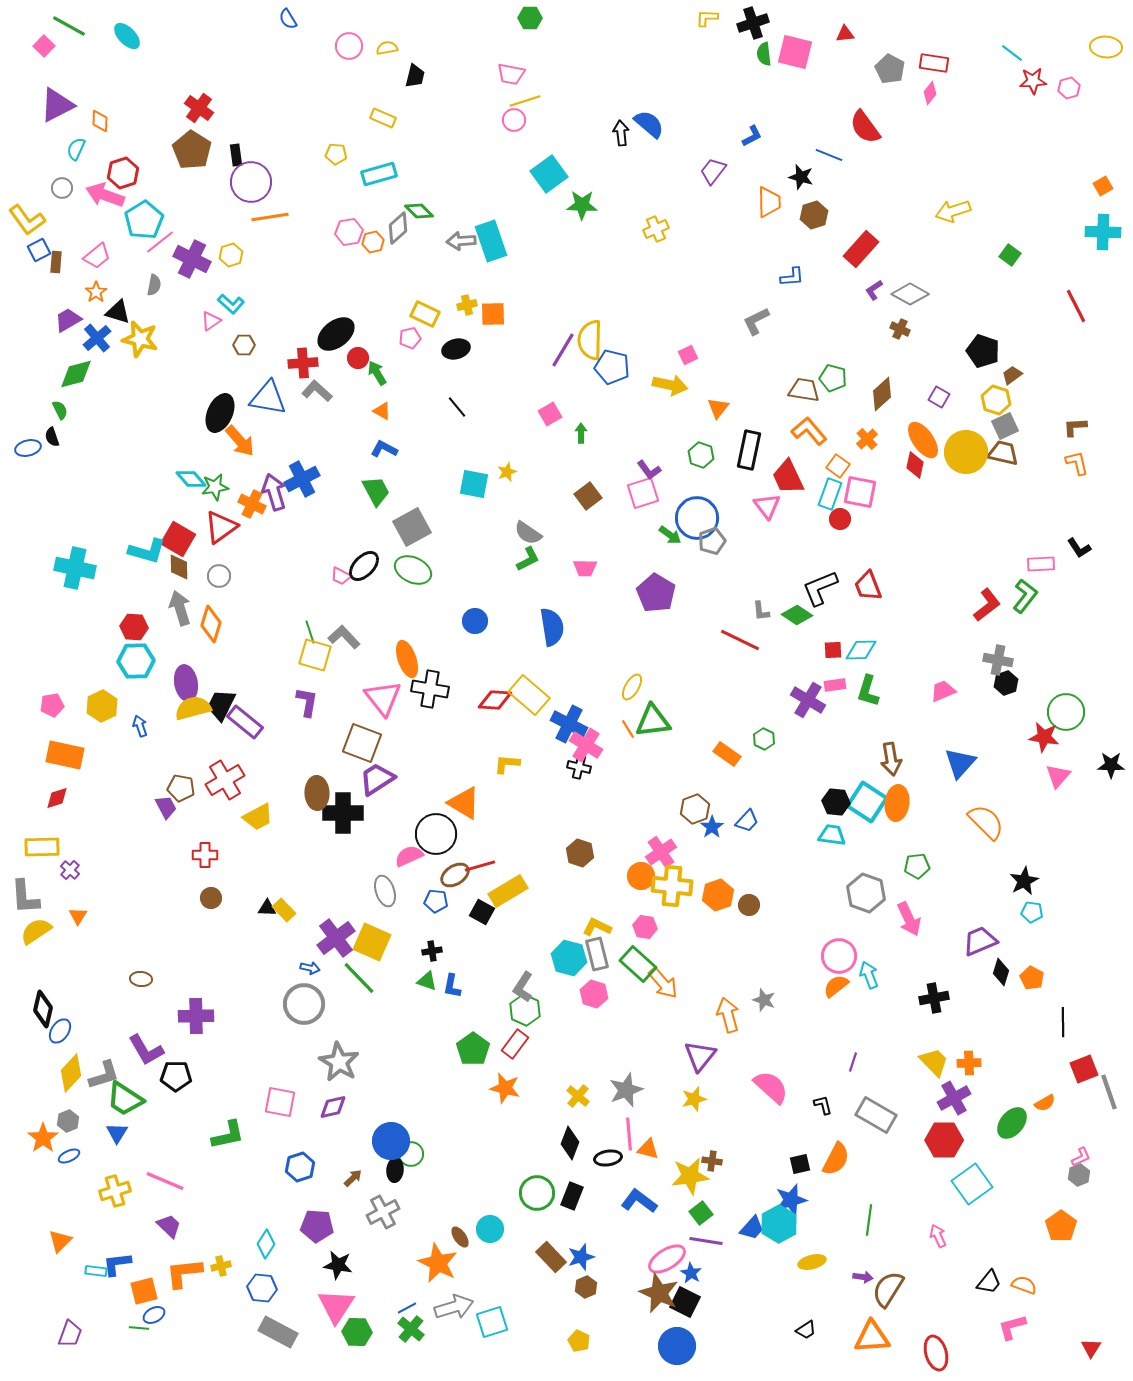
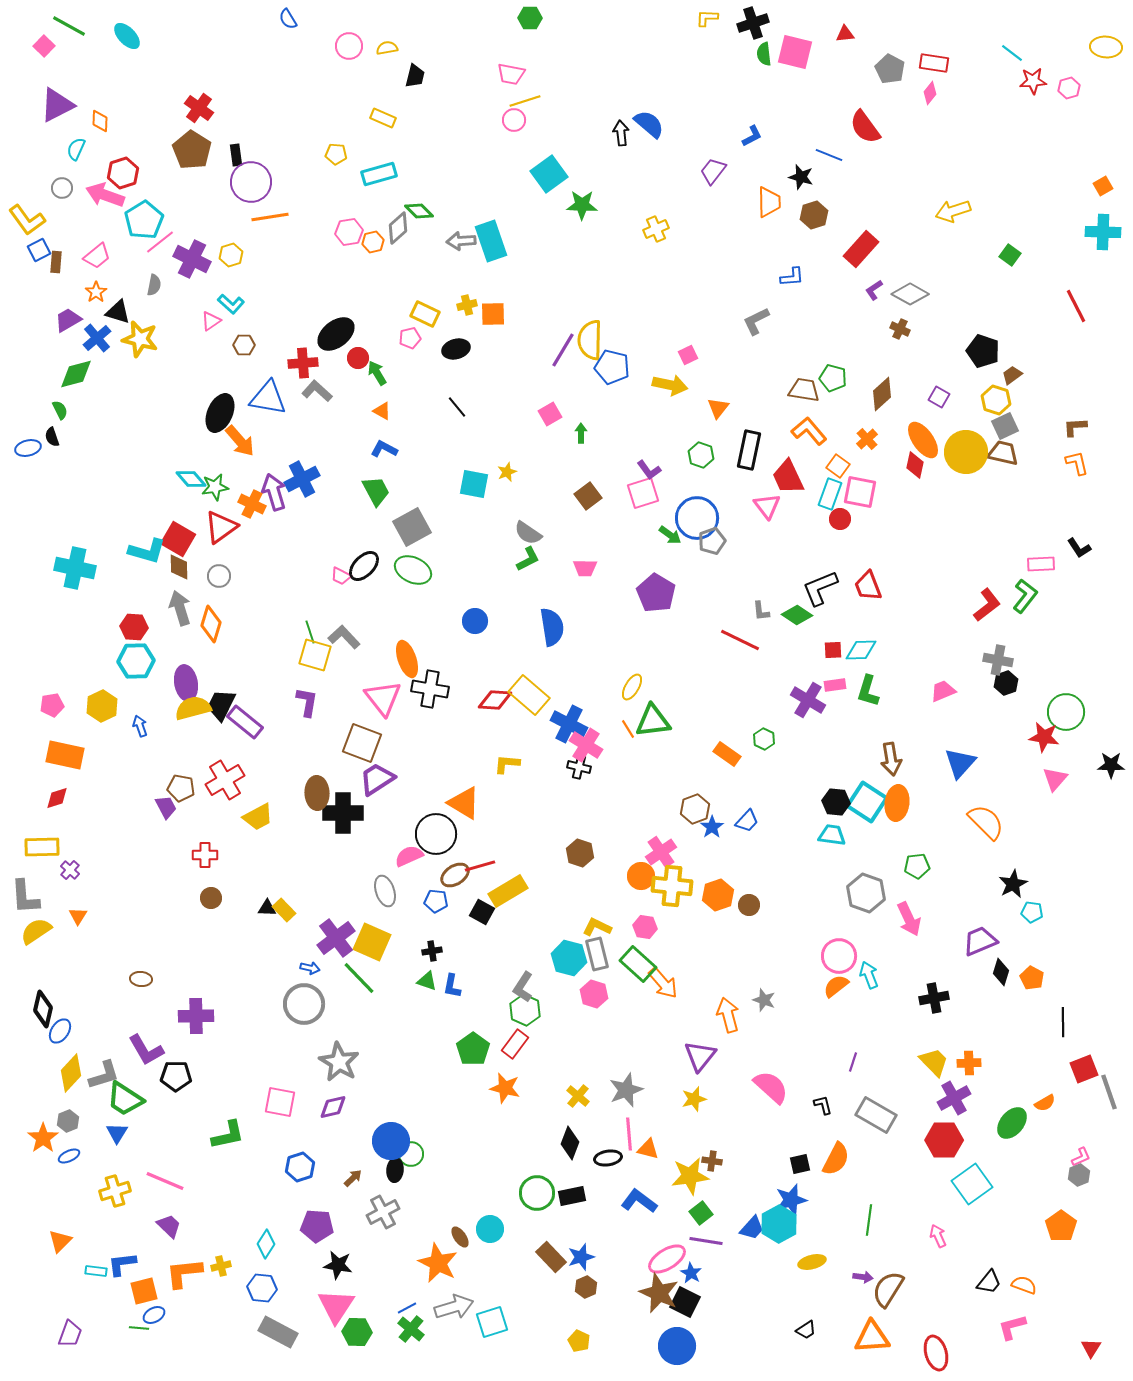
pink triangle at (1058, 776): moved 3 px left, 3 px down
black star at (1024, 881): moved 11 px left, 3 px down
black rectangle at (572, 1196): rotated 56 degrees clockwise
blue L-shape at (117, 1264): moved 5 px right
